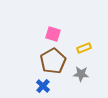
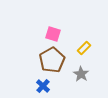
yellow rectangle: rotated 24 degrees counterclockwise
brown pentagon: moved 1 px left, 1 px up
gray star: rotated 28 degrees clockwise
